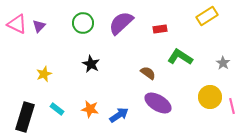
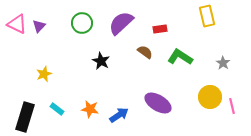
yellow rectangle: rotated 70 degrees counterclockwise
green circle: moved 1 px left
black star: moved 10 px right, 3 px up
brown semicircle: moved 3 px left, 21 px up
